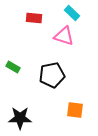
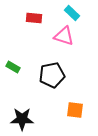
black star: moved 2 px right, 1 px down
